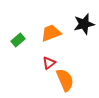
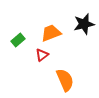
red triangle: moved 7 px left, 8 px up
